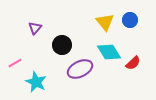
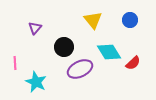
yellow triangle: moved 12 px left, 2 px up
black circle: moved 2 px right, 2 px down
pink line: rotated 64 degrees counterclockwise
